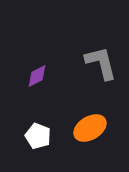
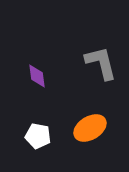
purple diamond: rotated 70 degrees counterclockwise
white pentagon: rotated 10 degrees counterclockwise
